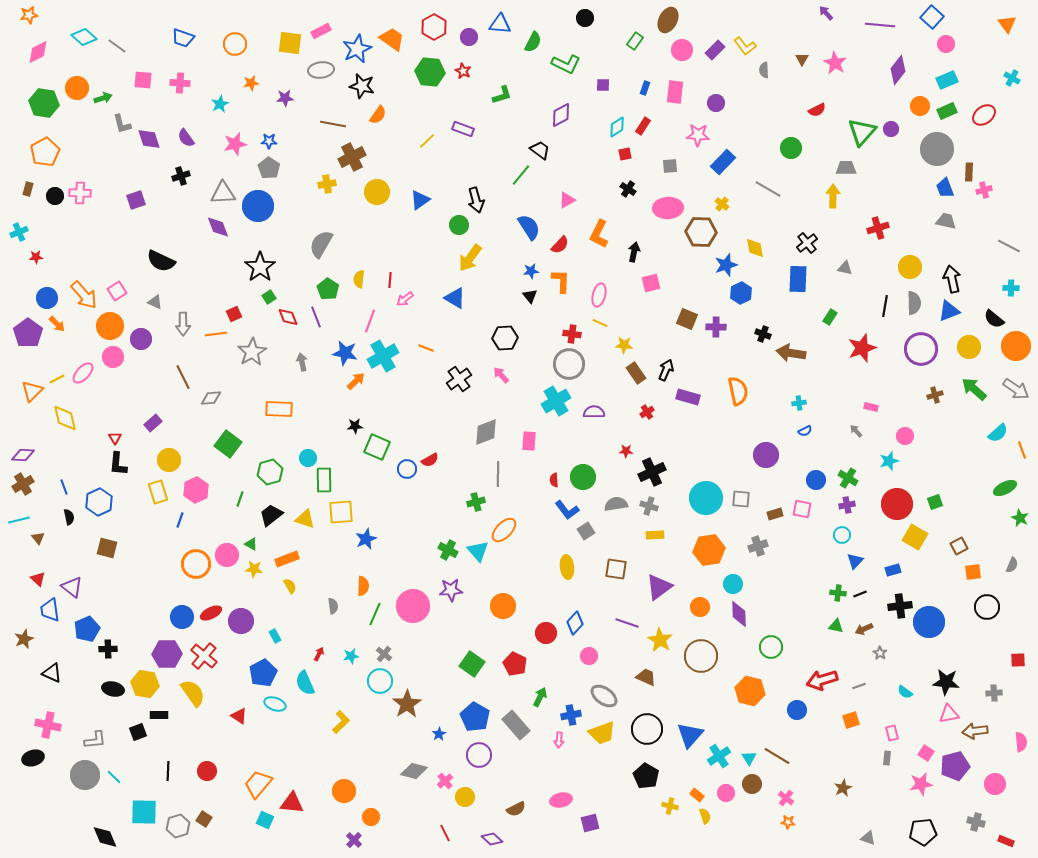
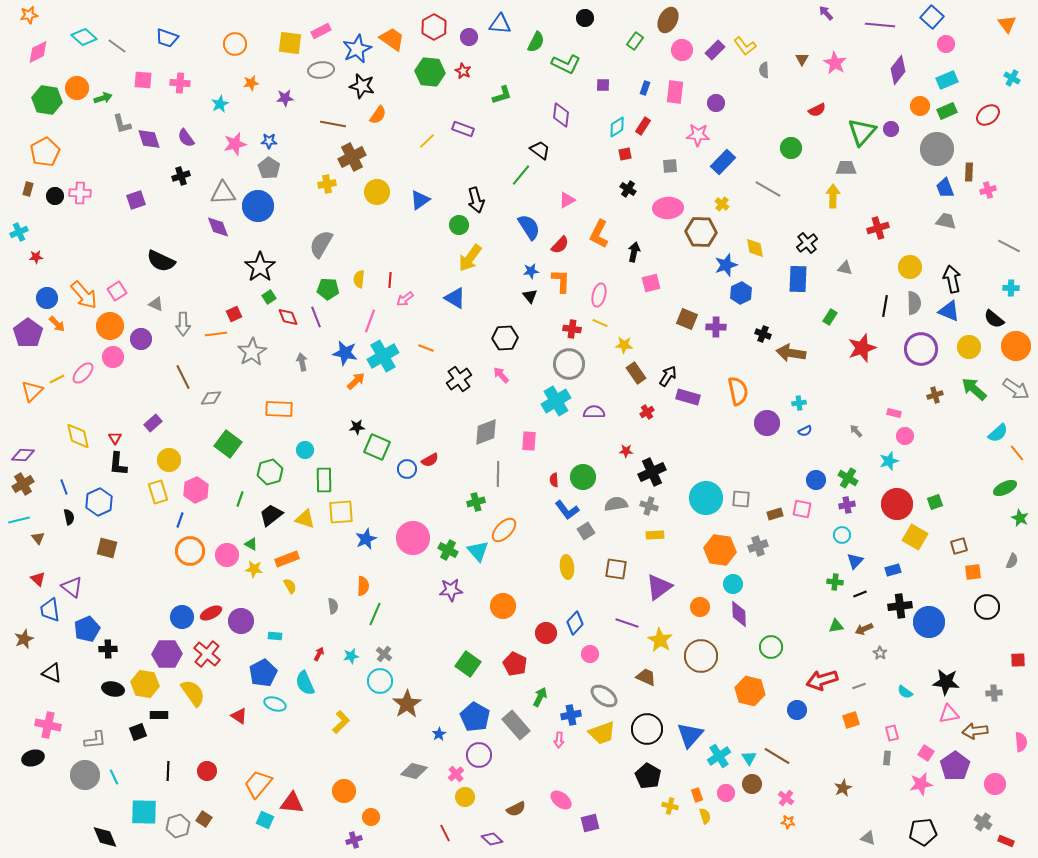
blue trapezoid at (183, 38): moved 16 px left
green semicircle at (533, 42): moved 3 px right
green hexagon at (44, 103): moved 3 px right, 3 px up
purple diamond at (561, 115): rotated 55 degrees counterclockwise
red ellipse at (984, 115): moved 4 px right
pink cross at (984, 190): moved 4 px right
green pentagon at (328, 289): rotated 30 degrees counterclockwise
gray triangle at (155, 302): moved 1 px right, 2 px down
blue triangle at (949, 311): rotated 45 degrees clockwise
red cross at (572, 334): moved 5 px up
black arrow at (666, 370): moved 2 px right, 6 px down; rotated 10 degrees clockwise
pink rectangle at (871, 407): moved 23 px right, 6 px down
yellow diamond at (65, 418): moved 13 px right, 18 px down
black star at (355, 426): moved 2 px right, 1 px down
orange line at (1022, 450): moved 5 px left, 3 px down; rotated 18 degrees counterclockwise
purple circle at (766, 455): moved 1 px right, 32 px up
cyan circle at (308, 458): moved 3 px left, 8 px up
brown square at (959, 546): rotated 12 degrees clockwise
orange hexagon at (709, 550): moved 11 px right; rotated 16 degrees clockwise
orange circle at (196, 564): moved 6 px left, 13 px up
gray semicircle at (1012, 565): moved 4 px up
green cross at (838, 593): moved 3 px left, 11 px up
pink circle at (413, 606): moved 68 px up
green triangle at (836, 626): rotated 21 degrees counterclockwise
cyan rectangle at (275, 636): rotated 56 degrees counterclockwise
red cross at (204, 656): moved 3 px right, 2 px up
pink circle at (589, 656): moved 1 px right, 2 px up
green square at (472, 664): moved 4 px left
purple pentagon at (955, 766): rotated 20 degrees counterclockwise
black pentagon at (646, 776): moved 2 px right
cyan line at (114, 777): rotated 21 degrees clockwise
pink cross at (445, 781): moved 11 px right, 7 px up
orange rectangle at (697, 795): rotated 32 degrees clockwise
pink ellipse at (561, 800): rotated 50 degrees clockwise
gray cross at (976, 822): moved 7 px right; rotated 18 degrees clockwise
purple cross at (354, 840): rotated 28 degrees clockwise
